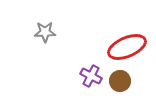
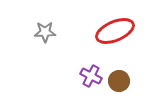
red ellipse: moved 12 px left, 16 px up
brown circle: moved 1 px left
